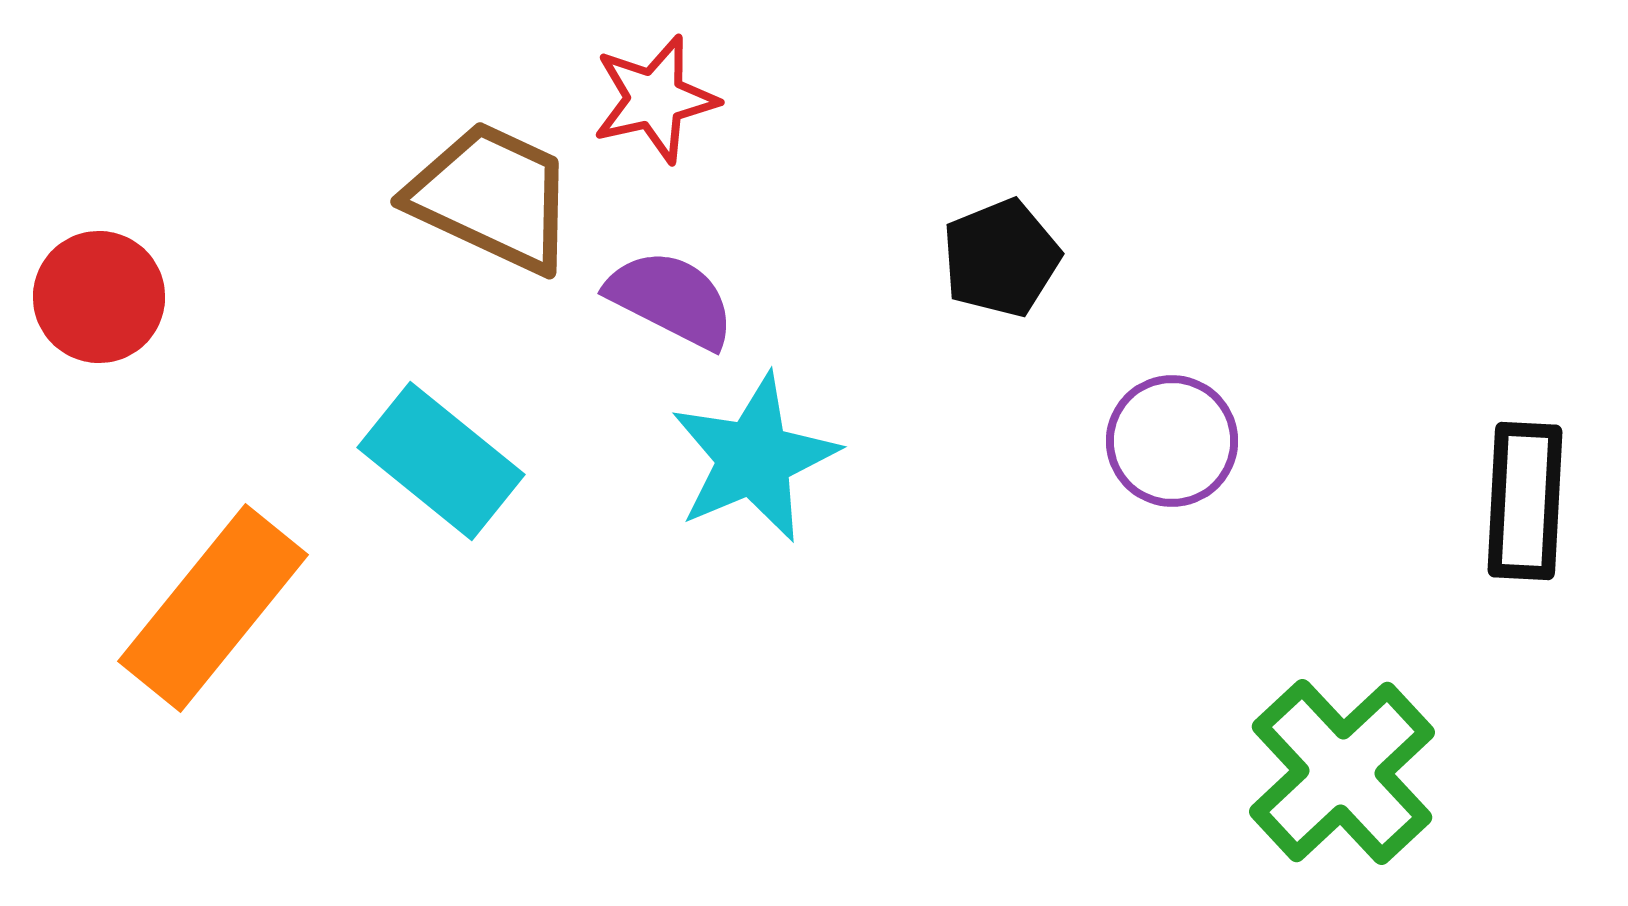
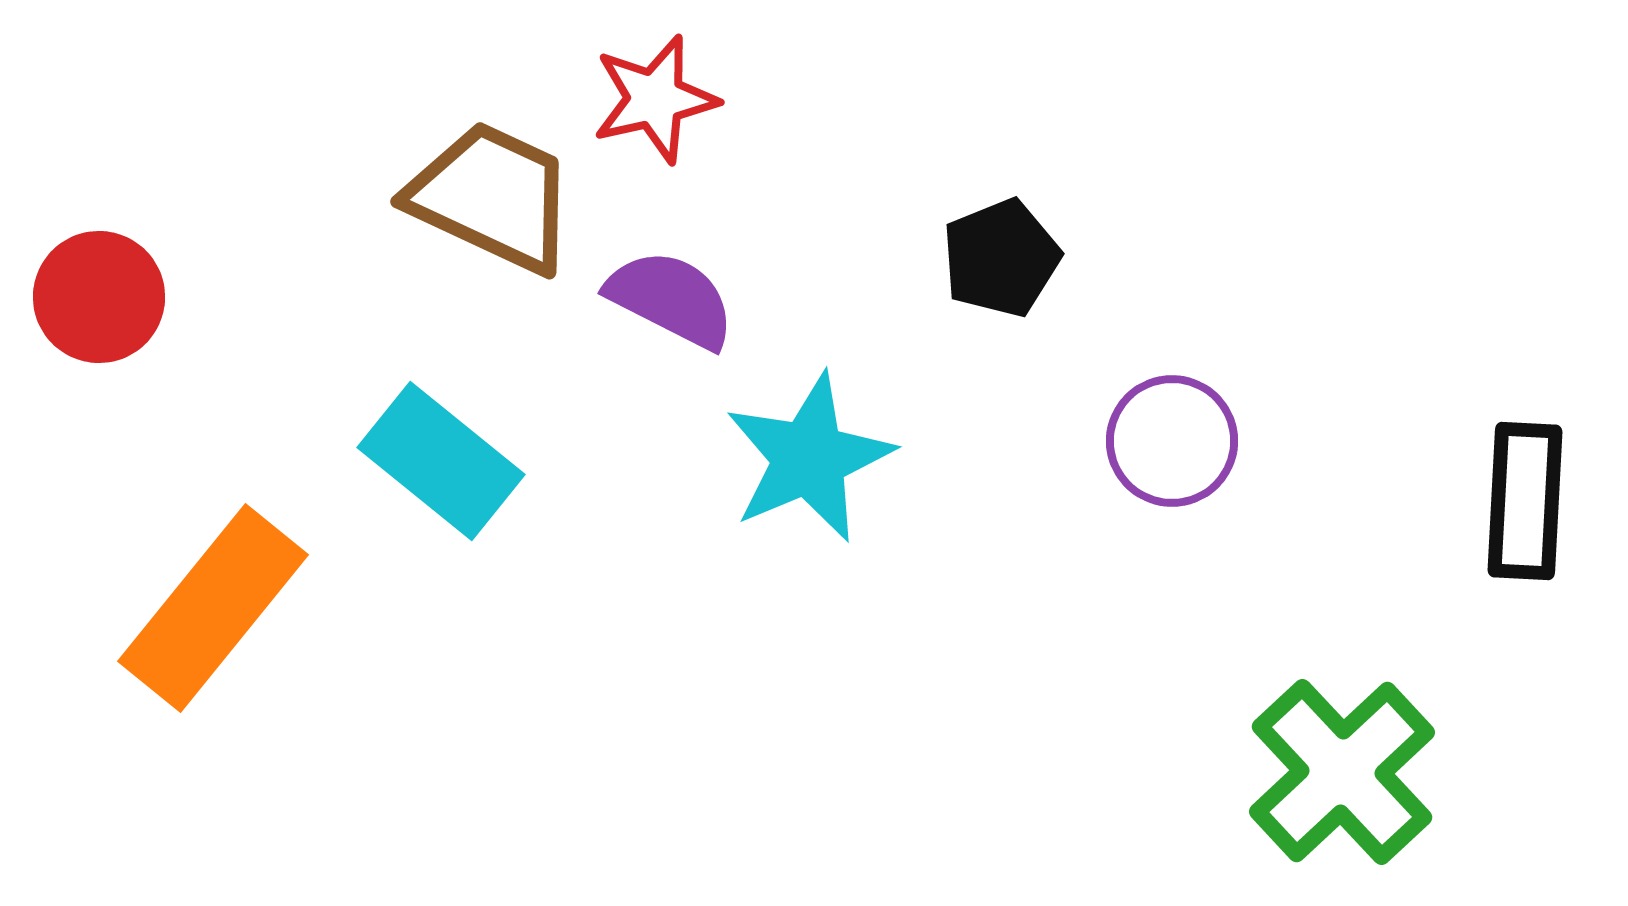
cyan star: moved 55 px right
